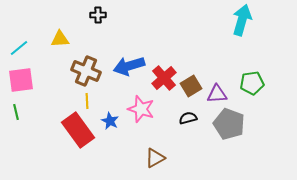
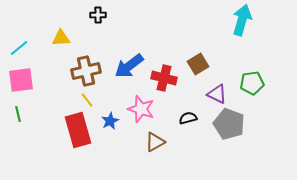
yellow triangle: moved 1 px right, 1 px up
blue arrow: rotated 20 degrees counterclockwise
brown cross: rotated 36 degrees counterclockwise
red cross: rotated 35 degrees counterclockwise
brown square: moved 7 px right, 22 px up
purple triangle: rotated 30 degrees clockwise
yellow line: moved 1 px up; rotated 35 degrees counterclockwise
green line: moved 2 px right, 2 px down
blue star: rotated 18 degrees clockwise
red rectangle: rotated 20 degrees clockwise
brown triangle: moved 16 px up
